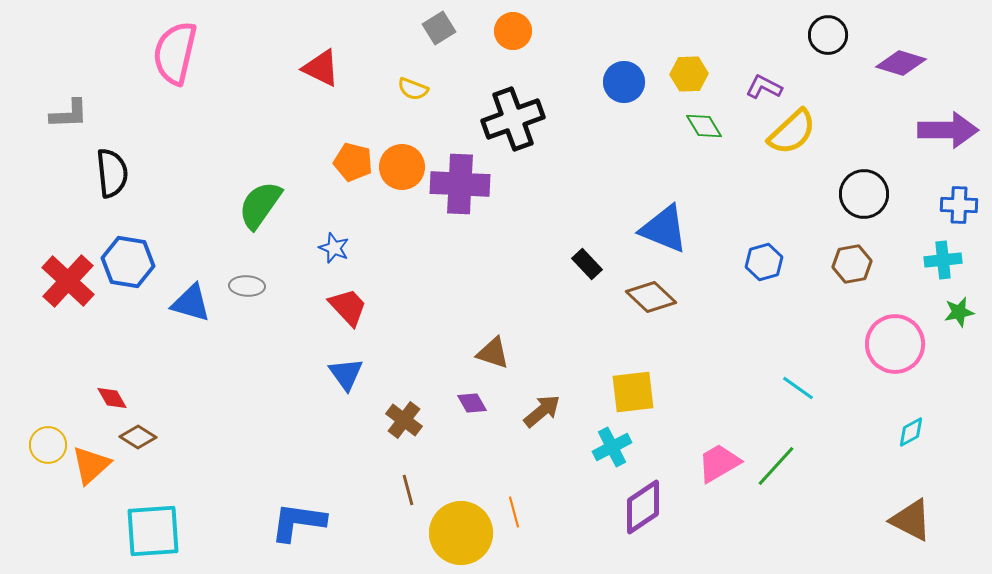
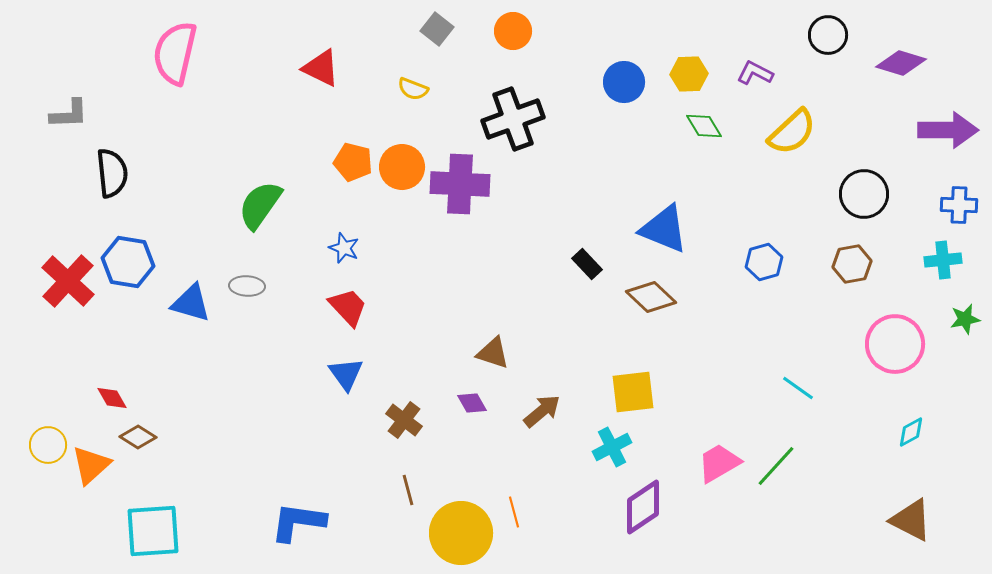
gray square at (439, 28): moved 2 px left, 1 px down; rotated 20 degrees counterclockwise
purple L-shape at (764, 87): moved 9 px left, 14 px up
blue star at (334, 248): moved 10 px right
green star at (959, 312): moved 6 px right, 7 px down
